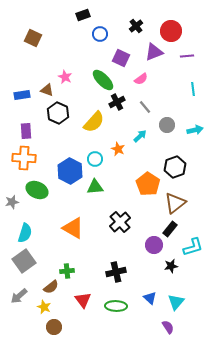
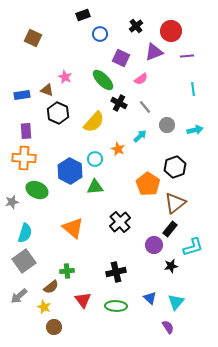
black cross at (117, 102): moved 2 px right, 1 px down; rotated 35 degrees counterclockwise
orange triangle at (73, 228): rotated 10 degrees clockwise
